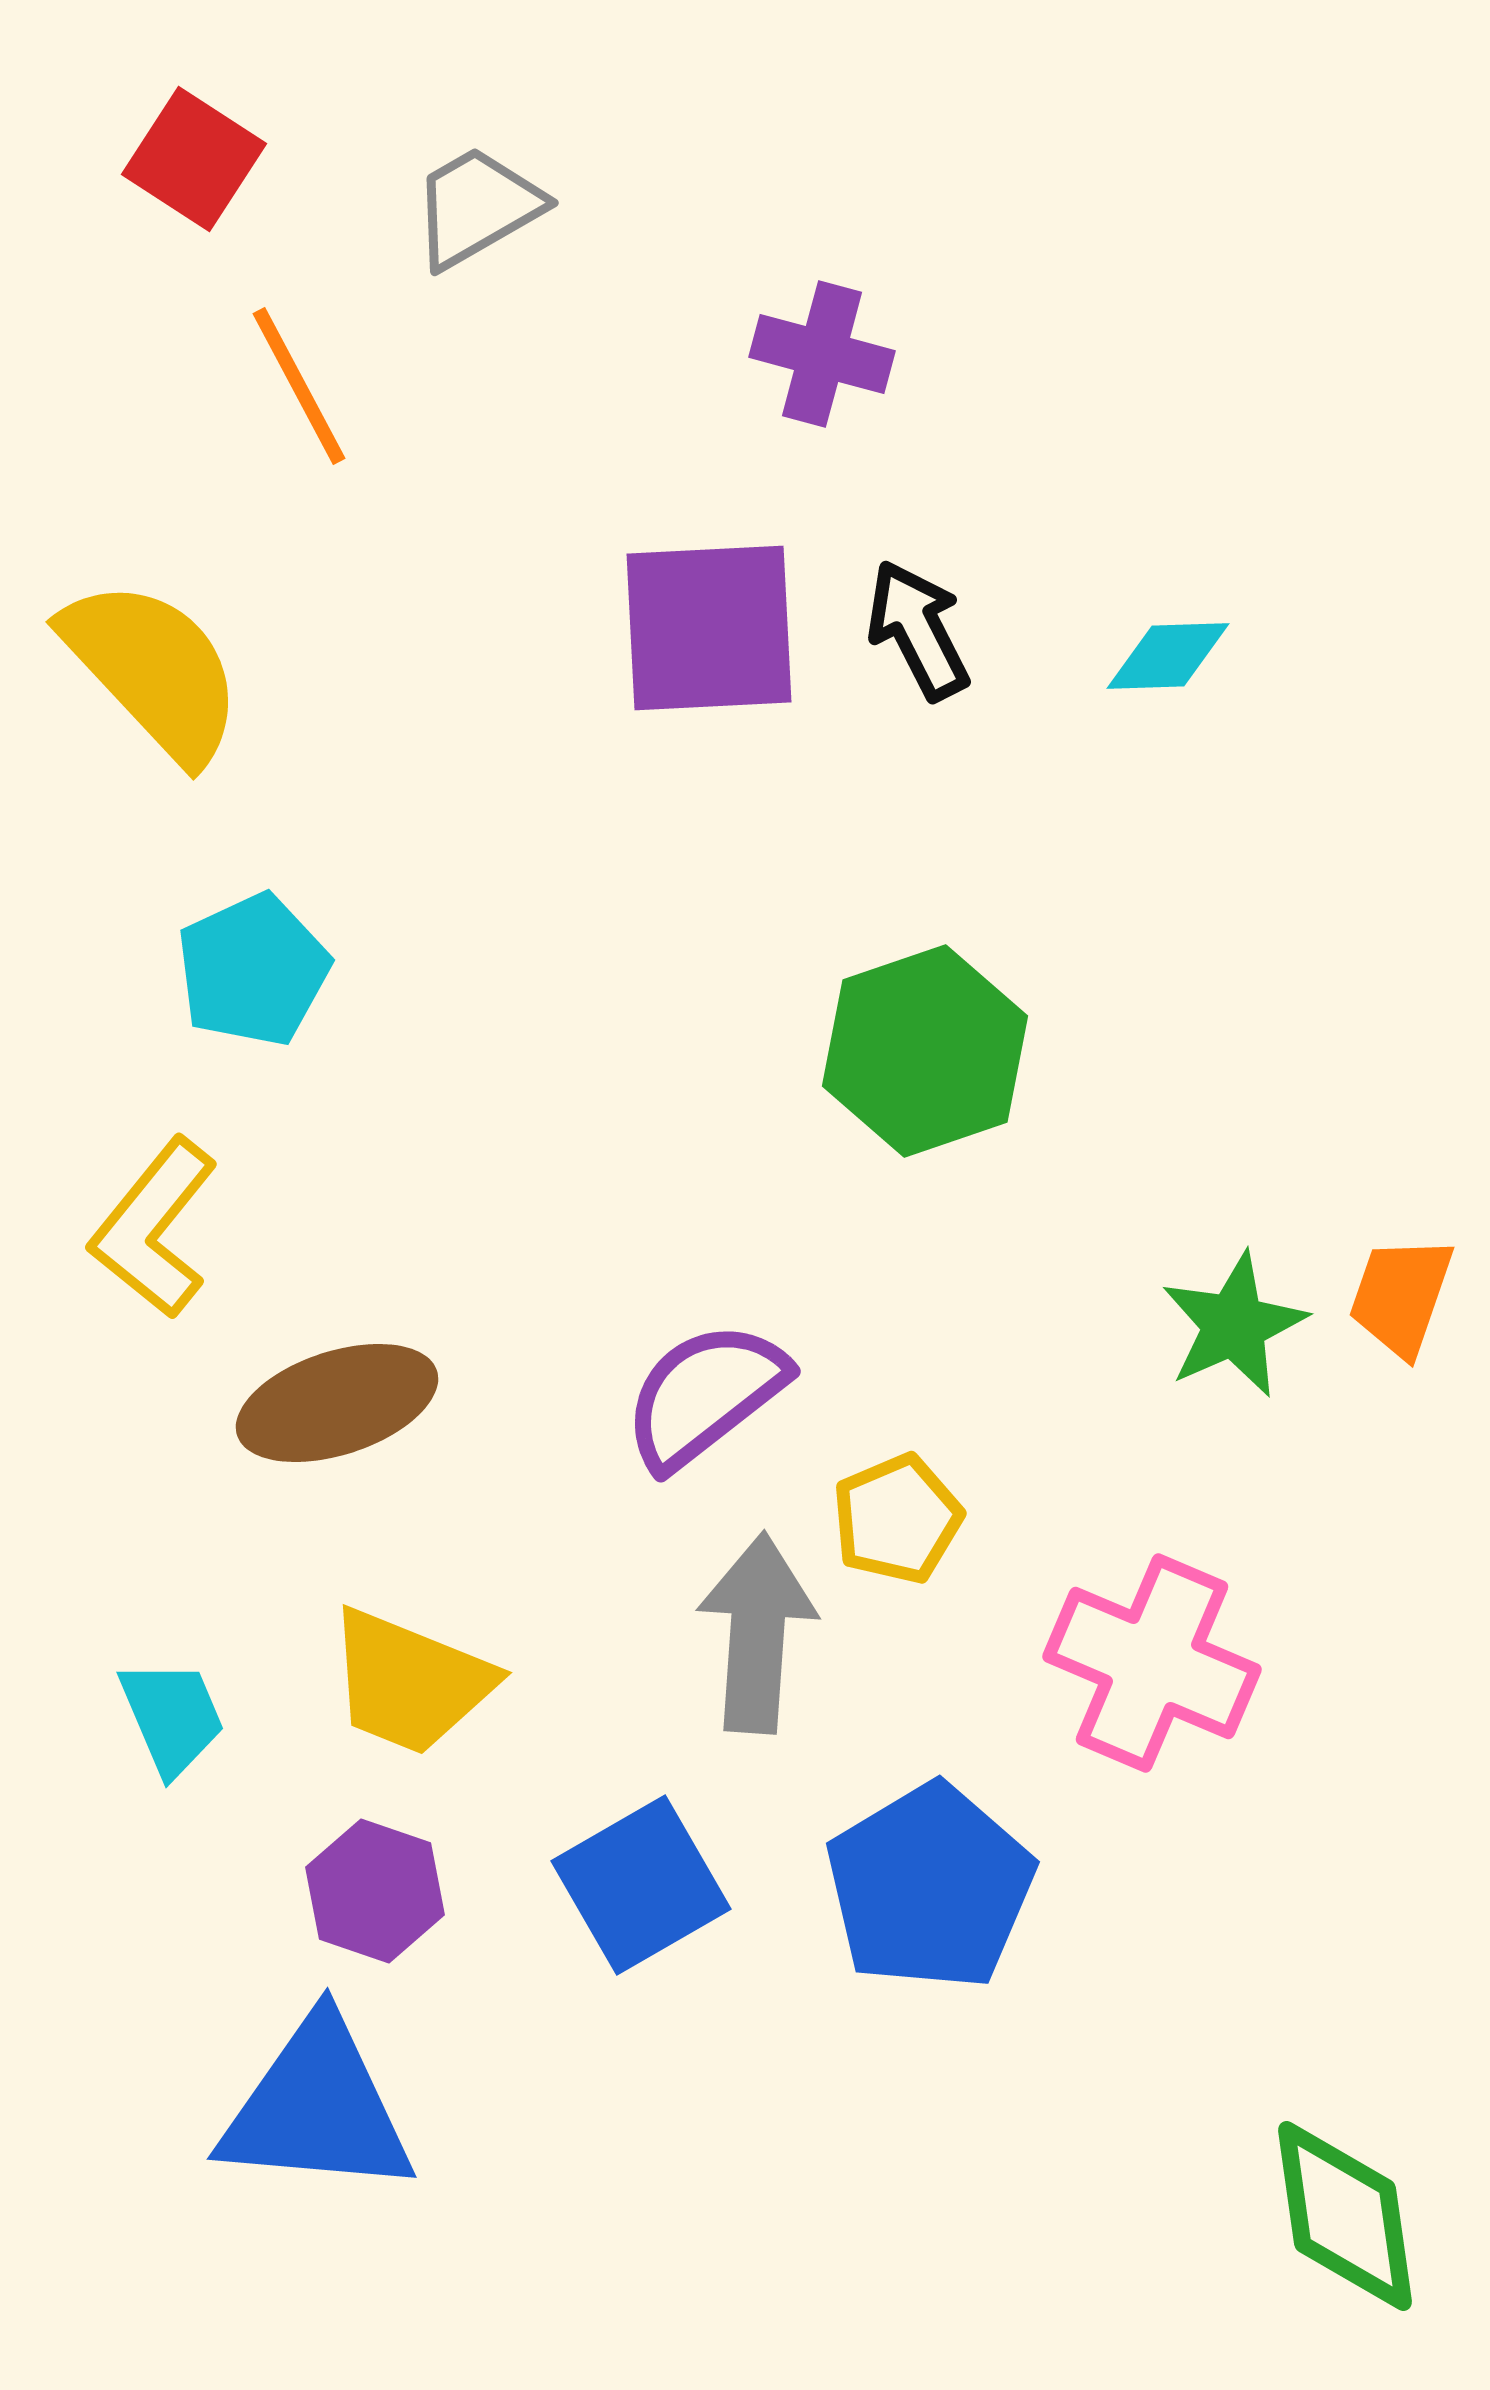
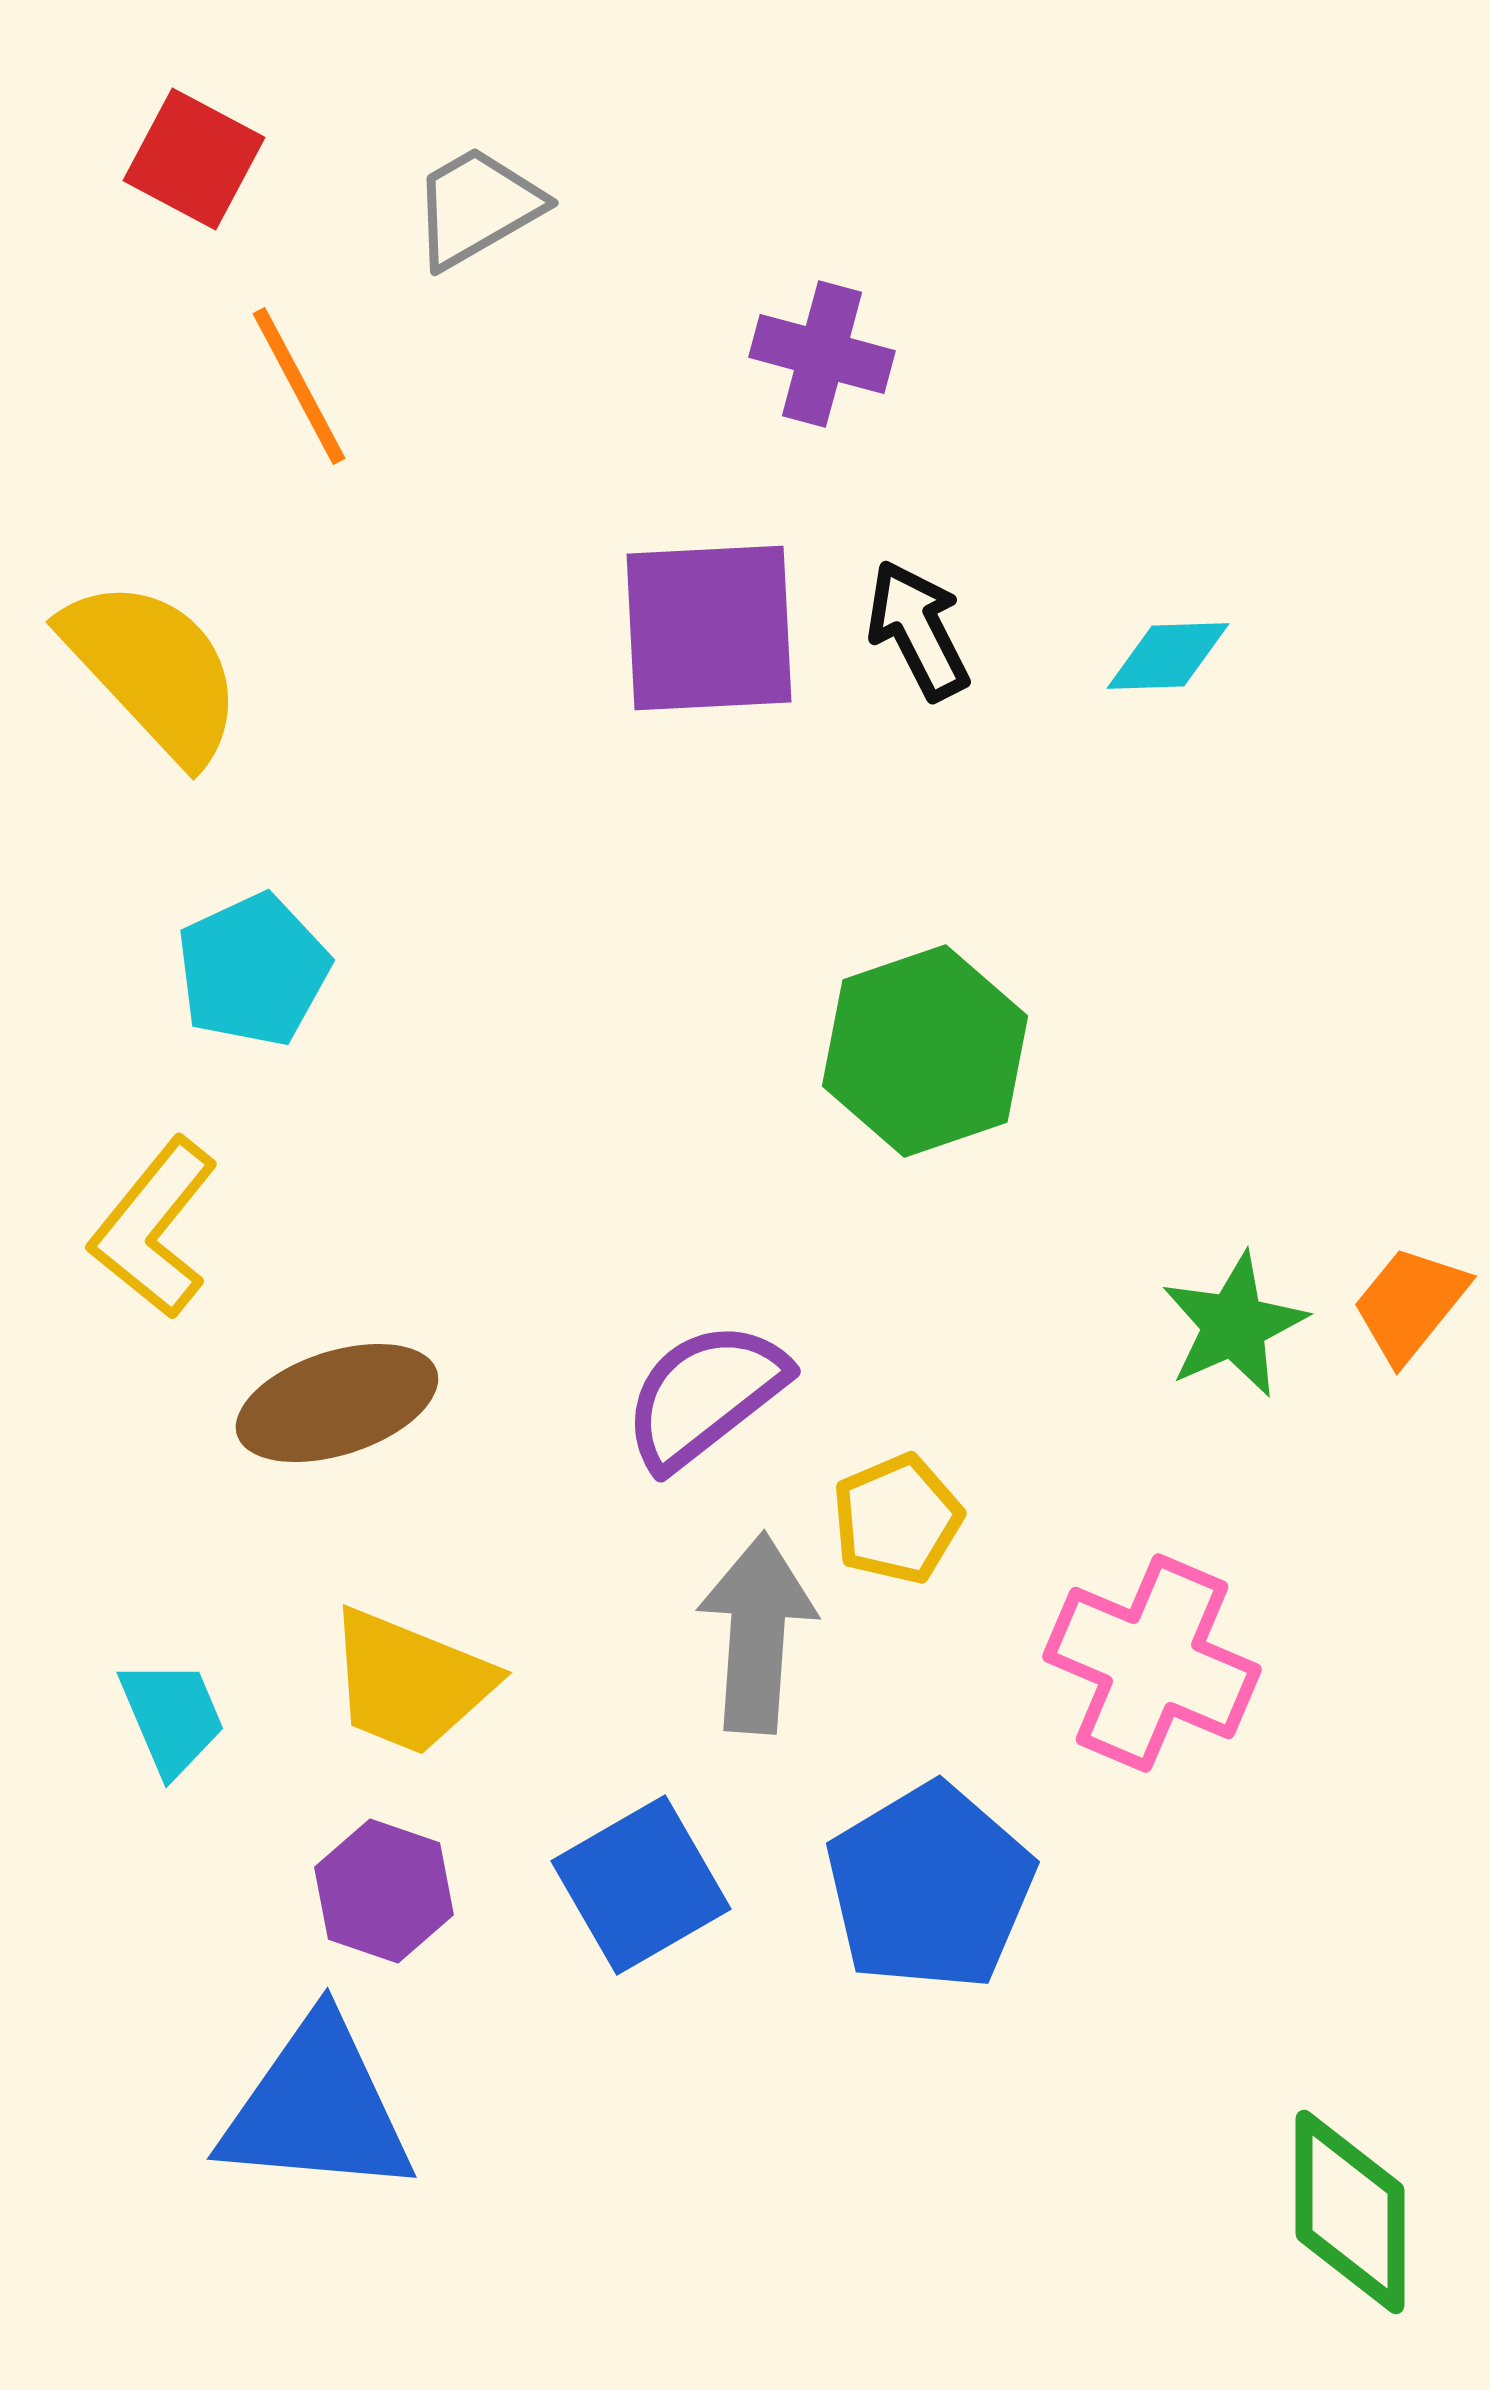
red square: rotated 5 degrees counterclockwise
orange trapezoid: moved 9 px right, 8 px down; rotated 20 degrees clockwise
purple hexagon: moved 9 px right
green diamond: moved 5 px right, 4 px up; rotated 8 degrees clockwise
